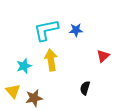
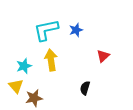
blue star: rotated 16 degrees counterclockwise
yellow triangle: moved 3 px right, 5 px up
